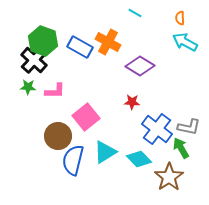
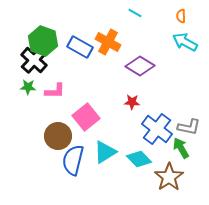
orange semicircle: moved 1 px right, 2 px up
